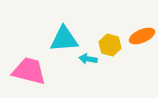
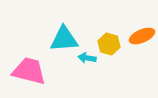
yellow hexagon: moved 1 px left, 1 px up
cyan arrow: moved 1 px left, 1 px up
